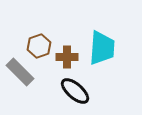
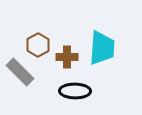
brown hexagon: moved 1 px left, 1 px up; rotated 10 degrees counterclockwise
black ellipse: rotated 40 degrees counterclockwise
